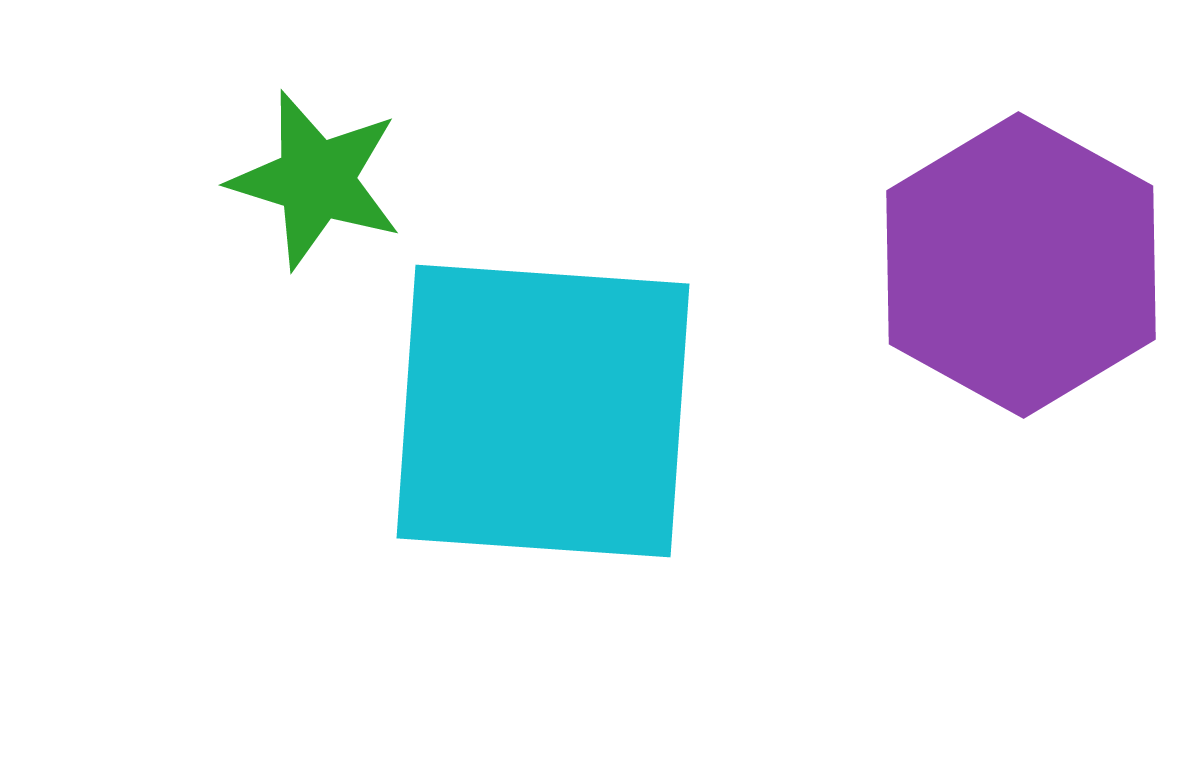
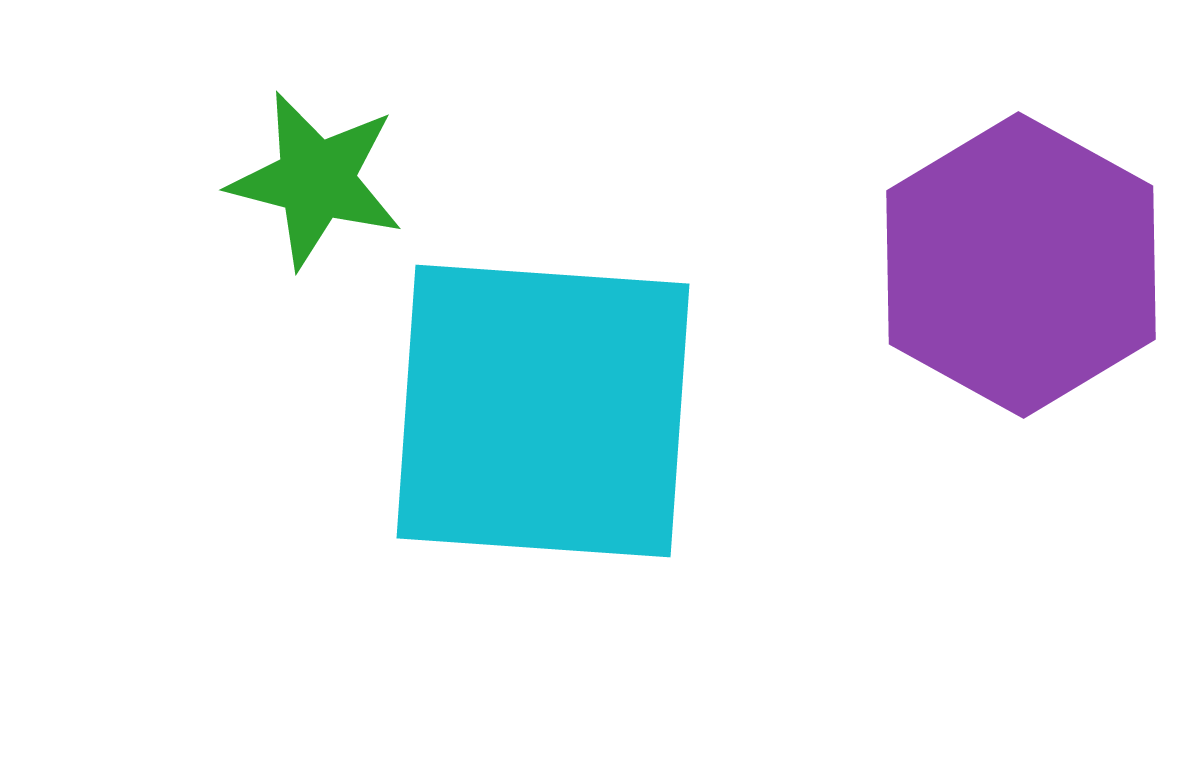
green star: rotated 3 degrees counterclockwise
